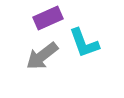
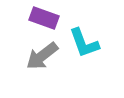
purple rectangle: moved 4 px left; rotated 44 degrees clockwise
